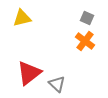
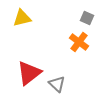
orange cross: moved 6 px left, 1 px down
